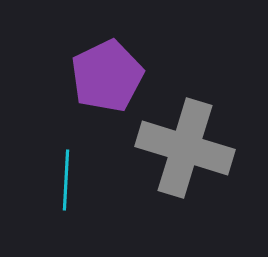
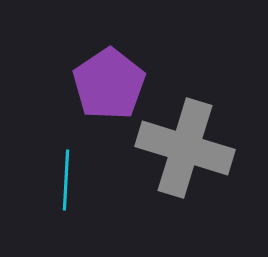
purple pentagon: moved 2 px right, 8 px down; rotated 8 degrees counterclockwise
